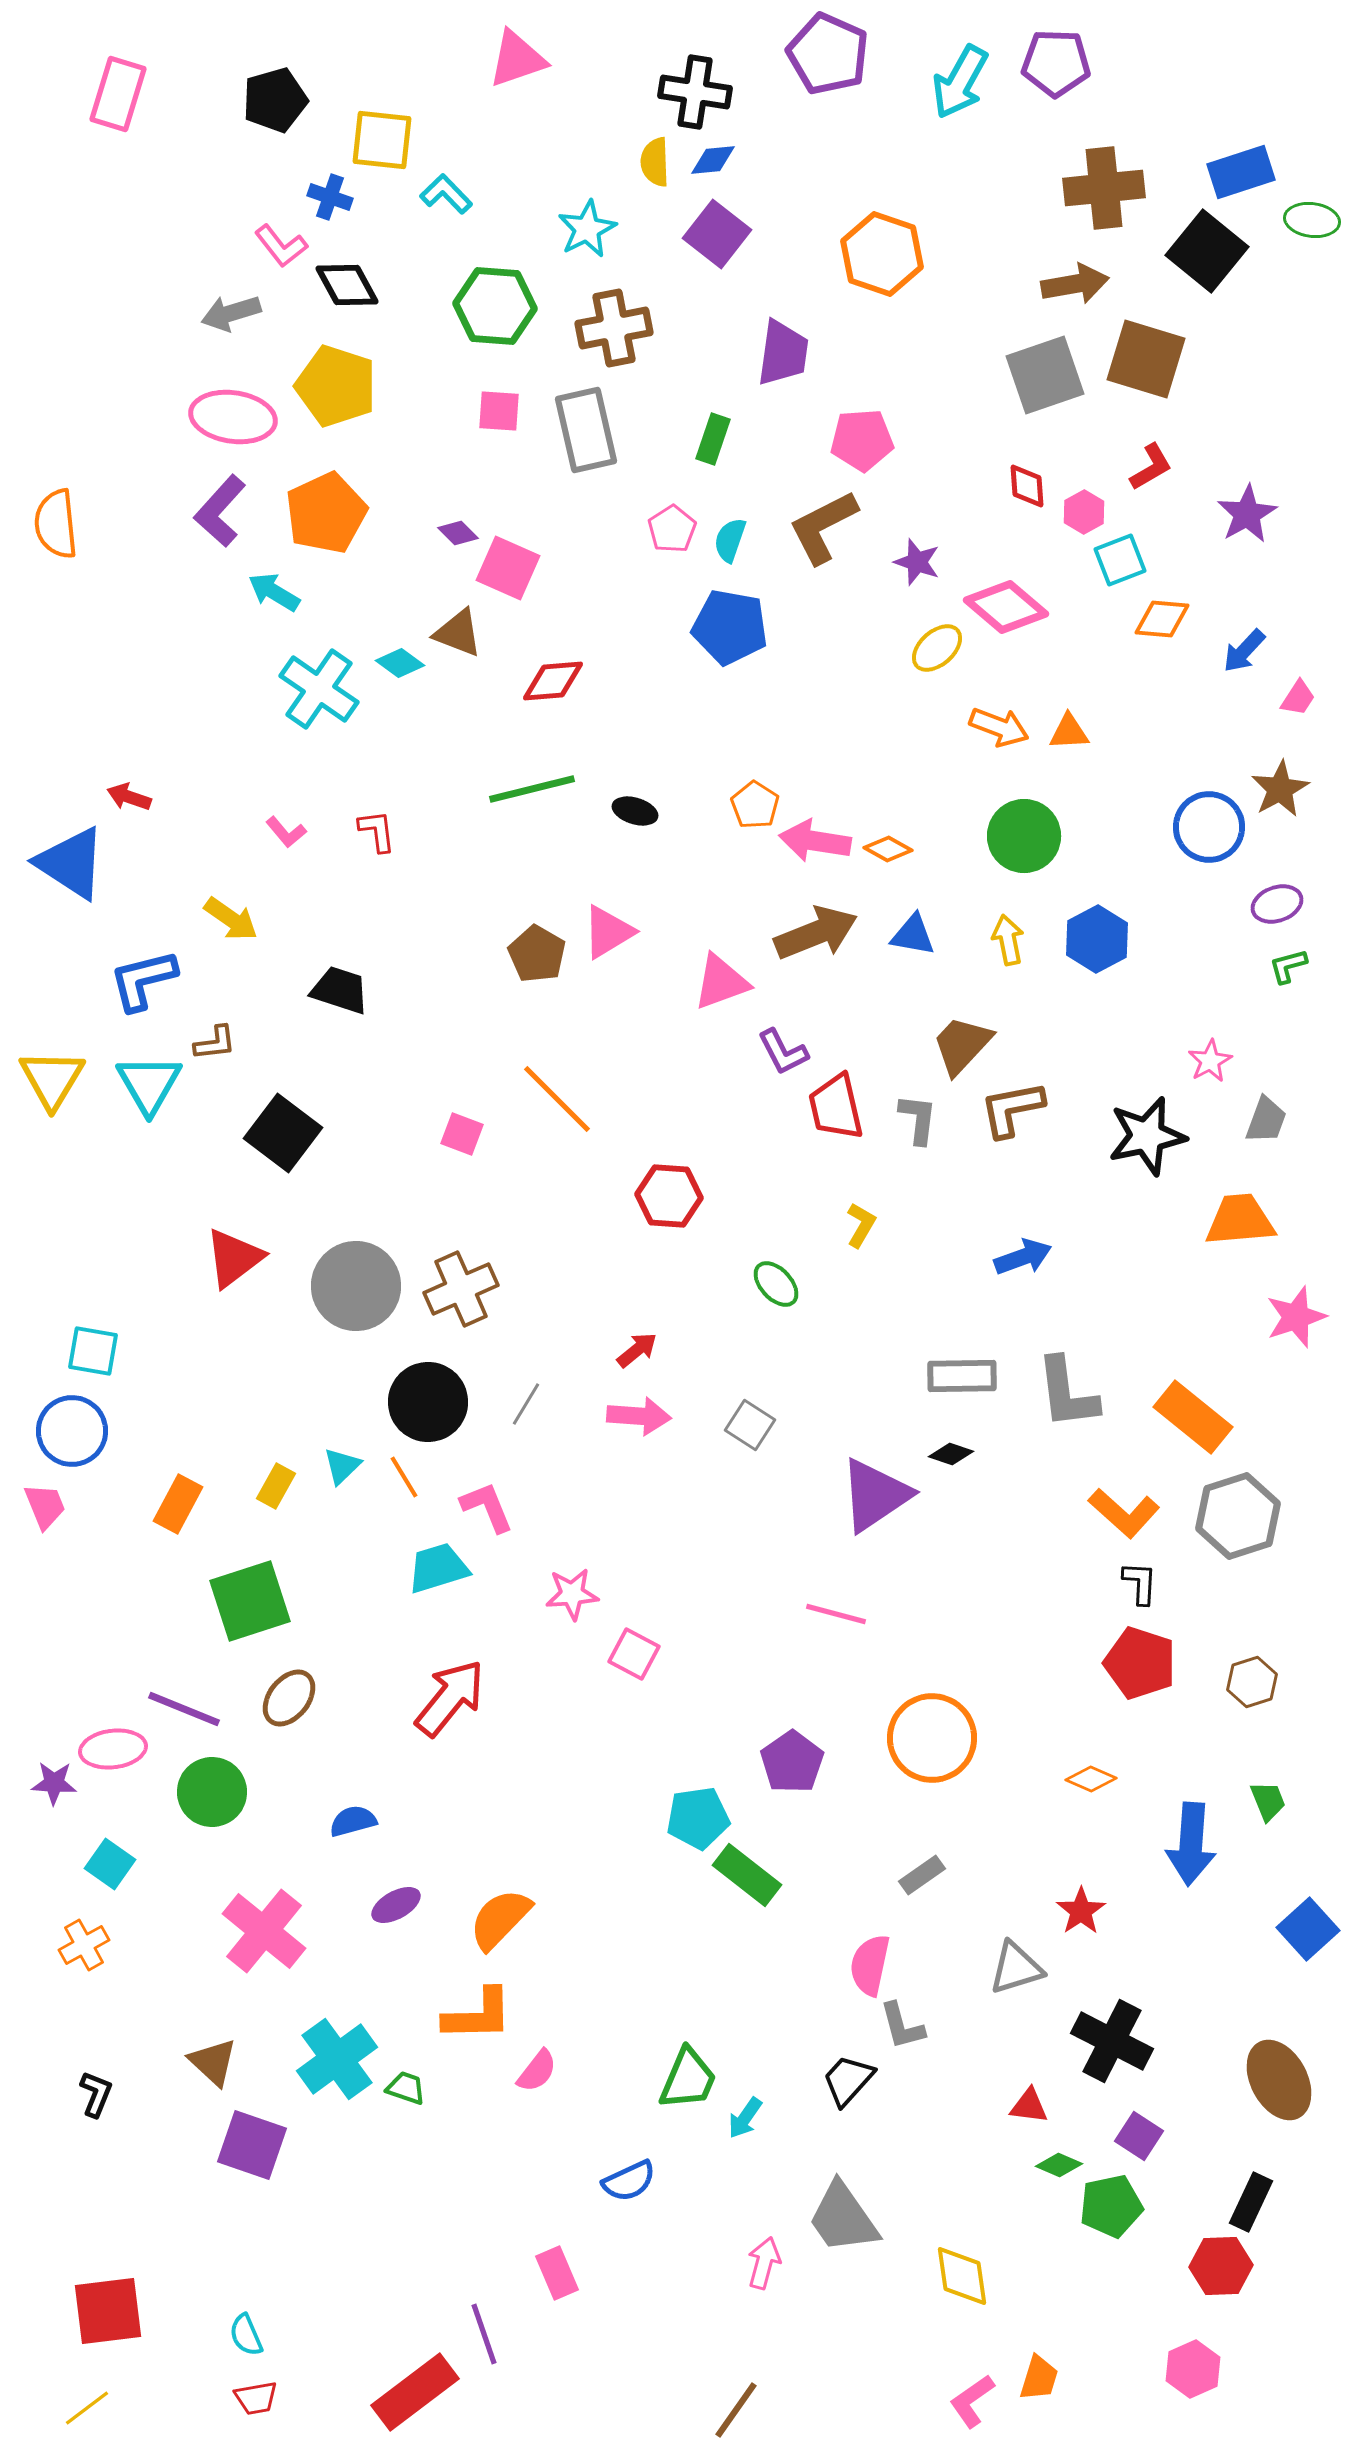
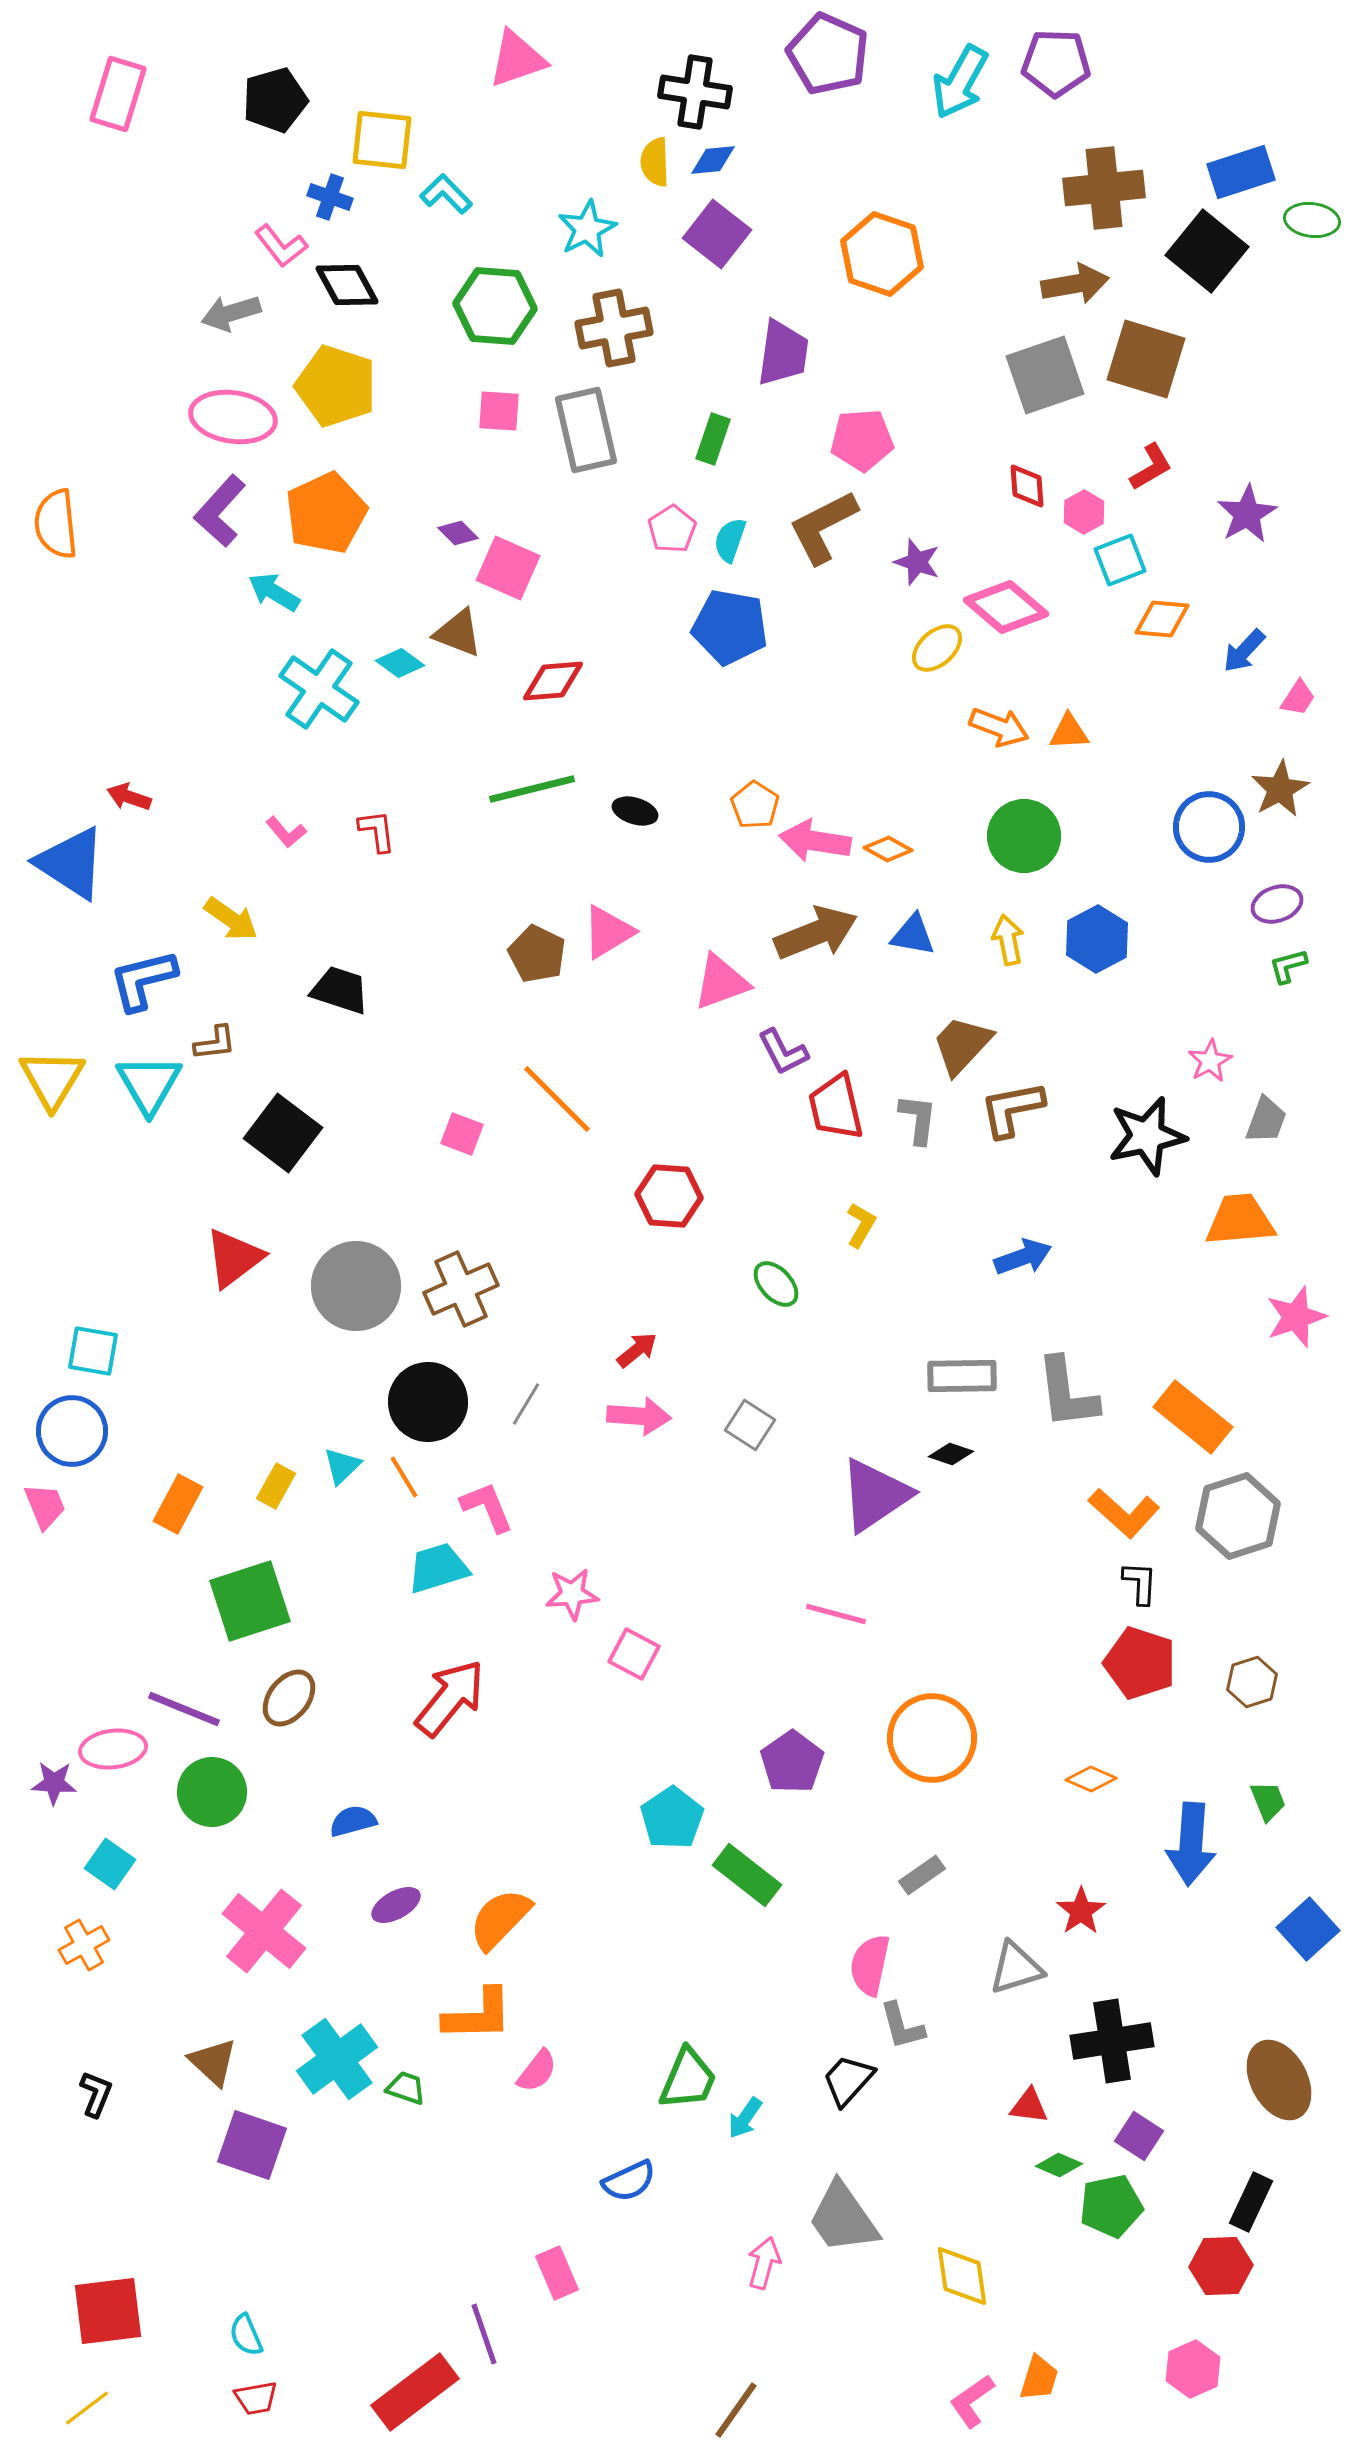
brown pentagon at (537, 954): rotated 4 degrees counterclockwise
cyan pentagon at (698, 1818): moved 26 px left; rotated 26 degrees counterclockwise
black cross at (1112, 2041): rotated 36 degrees counterclockwise
